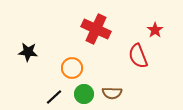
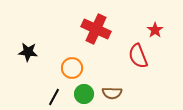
black line: rotated 18 degrees counterclockwise
